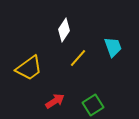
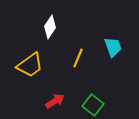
white diamond: moved 14 px left, 3 px up
yellow line: rotated 18 degrees counterclockwise
yellow trapezoid: moved 1 px right, 3 px up
green square: rotated 20 degrees counterclockwise
